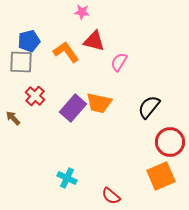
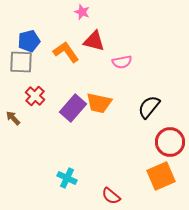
pink star: rotated 14 degrees clockwise
pink semicircle: moved 3 px right; rotated 132 degrees counterclockwise
